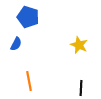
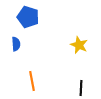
blue semicircle: rotated 32 degrees counterclockwise
orange line: moved 3 px right
